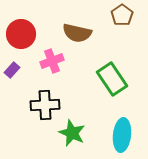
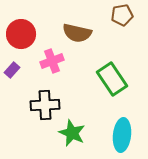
brown pentagon: rotated 25 degrees clockwise
